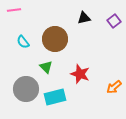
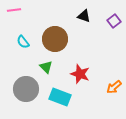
black triangle: moved 2 px up; rotated 32 degrees clockwise
cyan rectangle: moved 5 px right; rotated 35 degrees clockwise
